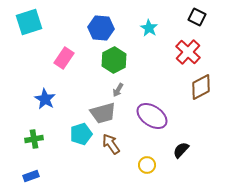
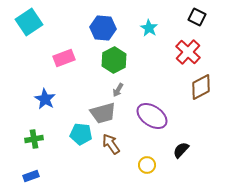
cyan square: rotated 16 degrees counterclockwise
blue hexagon: moved 2 px right
pink rectangle: rotated 35 degrees clockwise
cyan pentagon: rotated 25 degrees clockwise
